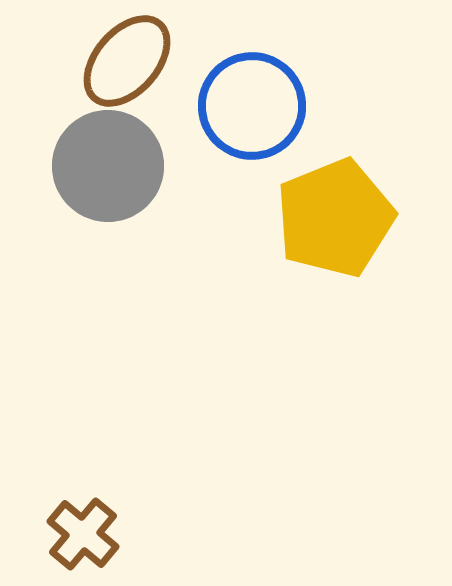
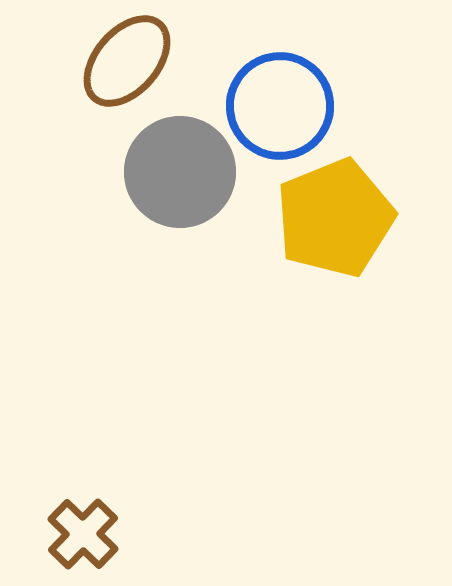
blue circle: moved 28 px right
gray circle: moved 72 px right, 6 px down
brown cross: rotated 4 degrees clockwise
